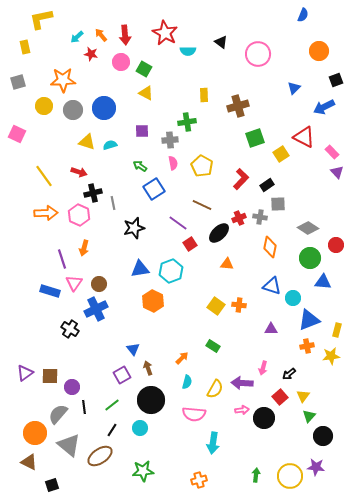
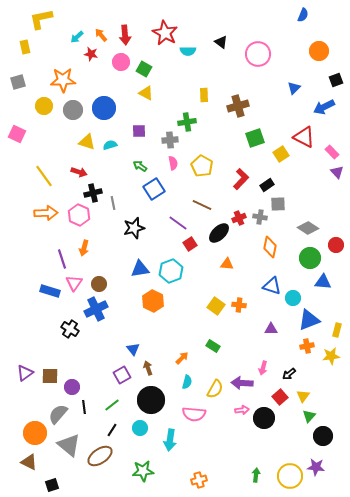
purple square at (142, 131): moved 3 px left
cyan arrow at (213, 443): moved 43 px left, 3 px up
